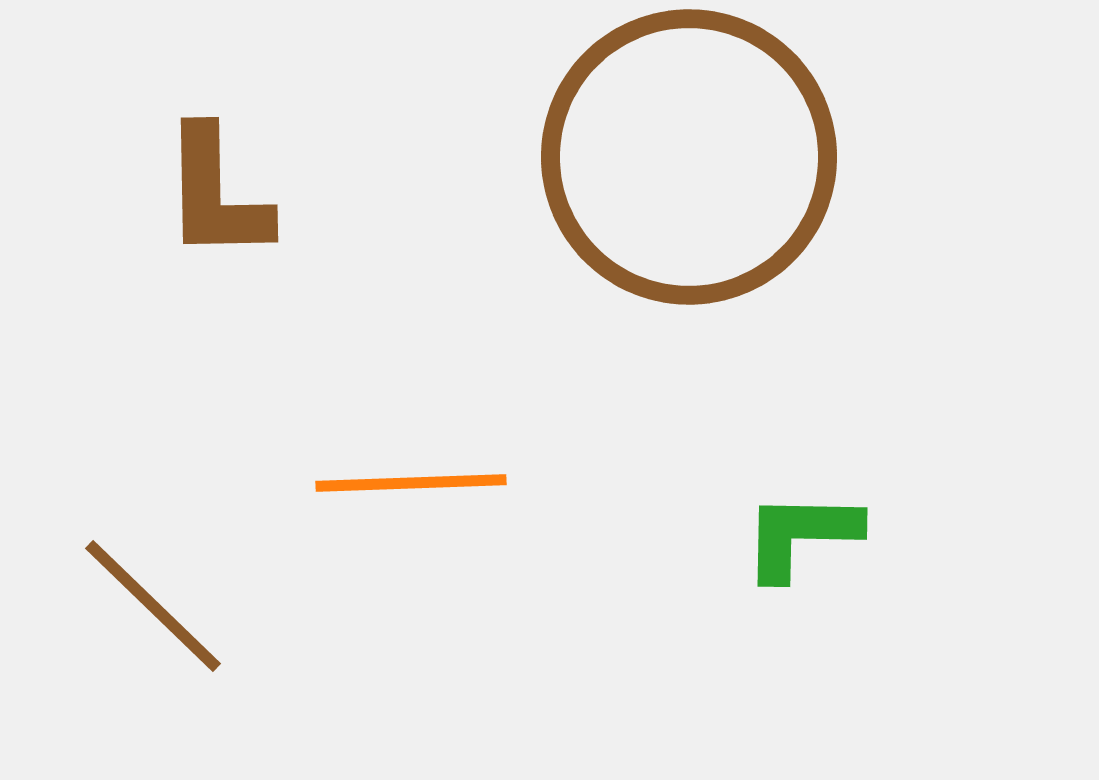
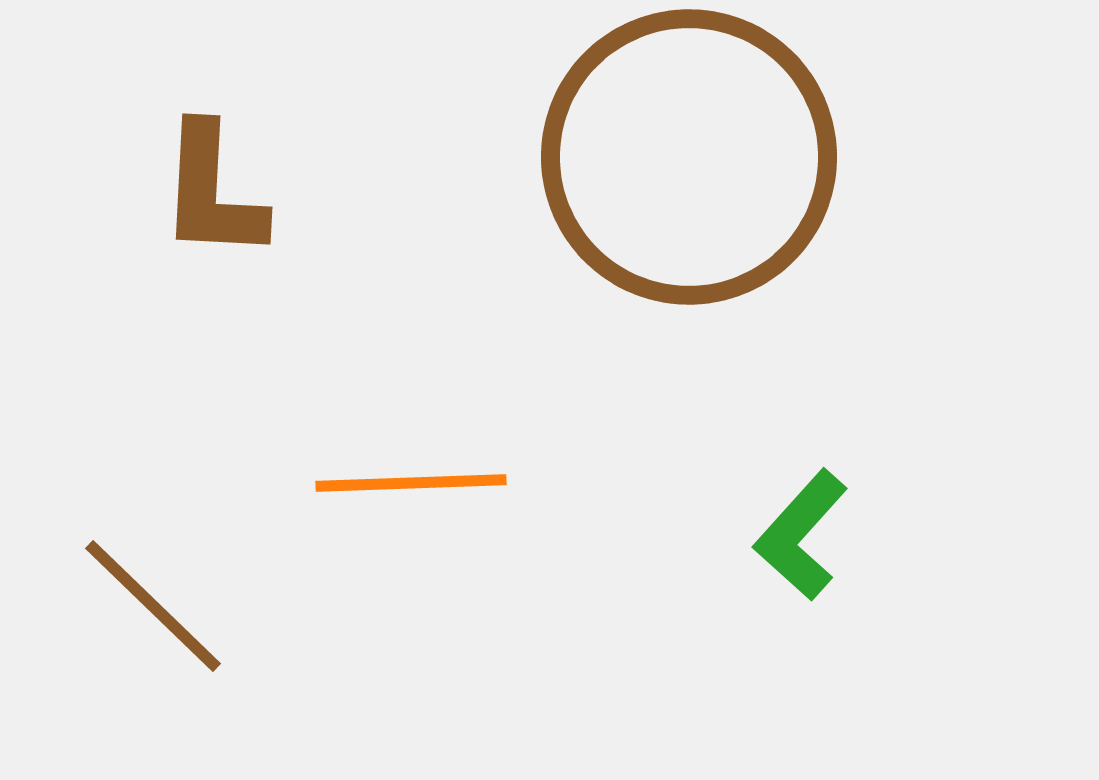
brown L-shape: moved 4 px left, 2 px up; rotated 4 degrees clockwise
green L-shape: rotated 49 degrees counterclockwise
